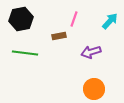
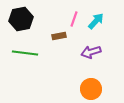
cyan arrow: moved 14 px left
orange circle: moved 3 px left
